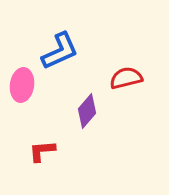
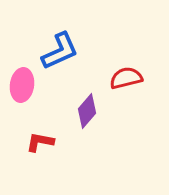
red L-shape: moved 2 px left, 9 px up; rotated 16 degrees clockwise
